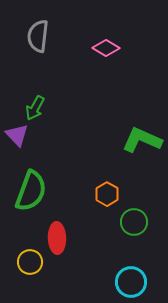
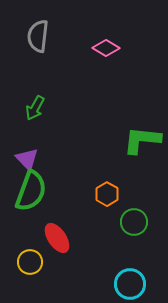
purple triangle: moved 10 px right, 24 px down
green L-shape: rotated 18 degrees counterclockwise
red ellipse: rotated 32 degrees counterclockwise
cyan circle: moved 1 px left, 2 px down
